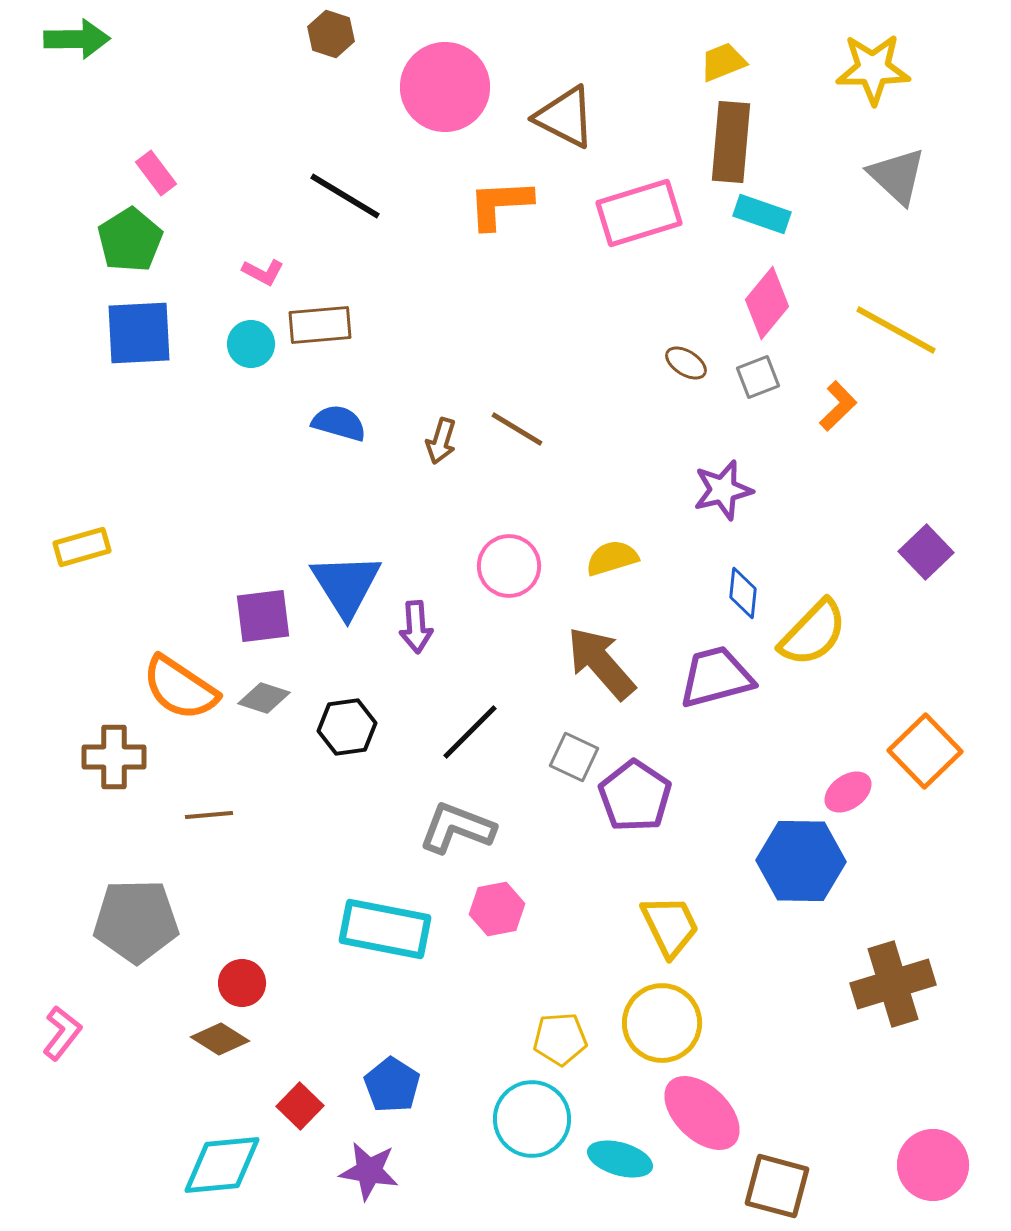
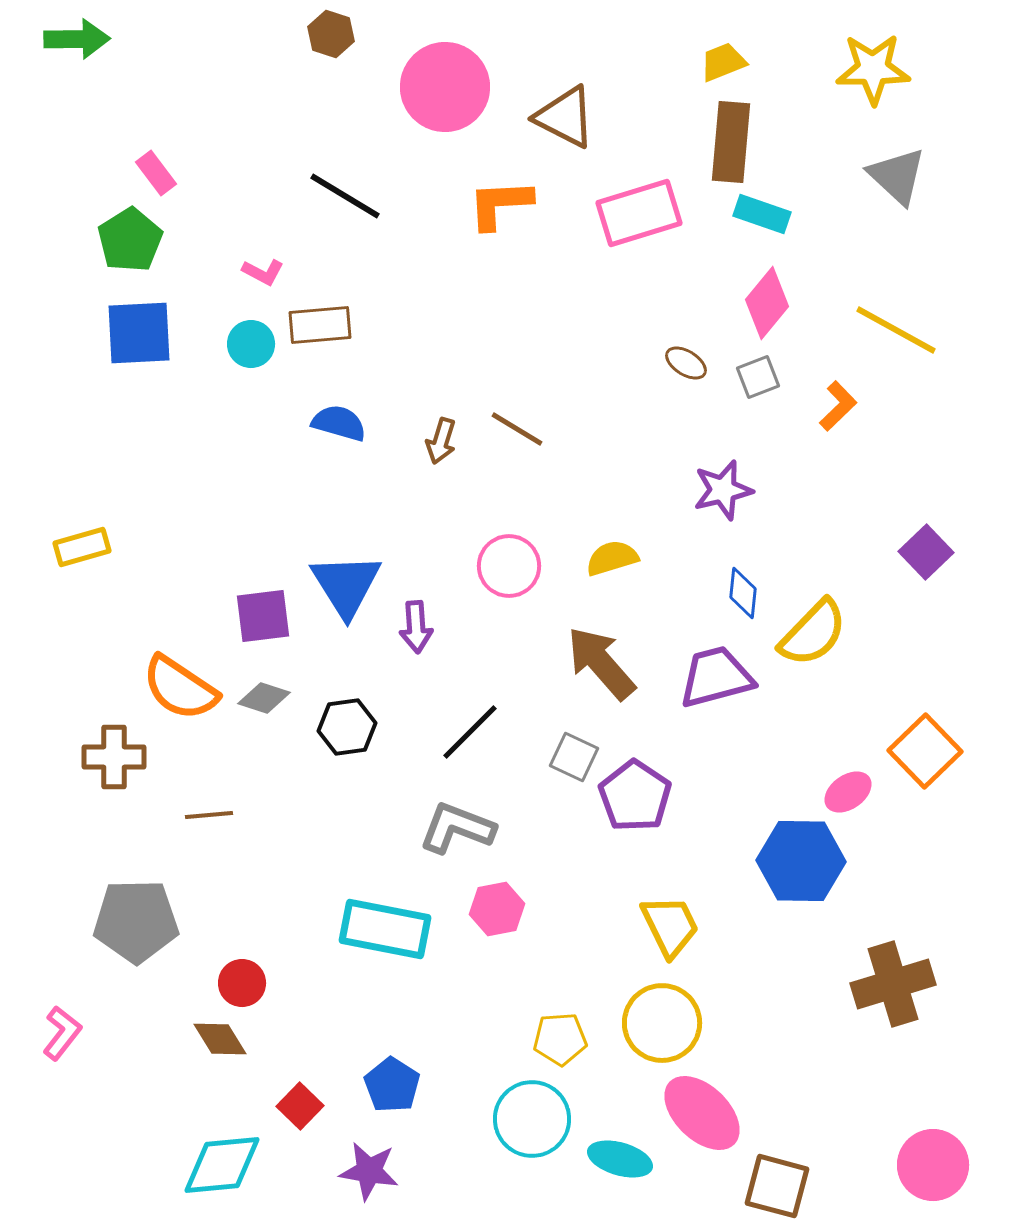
brown diamond at (220, 1039): rotated 26 degrees clockwise
